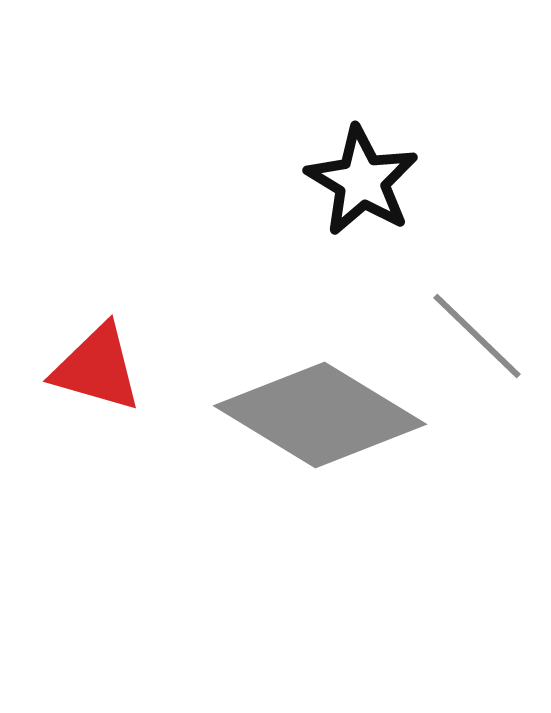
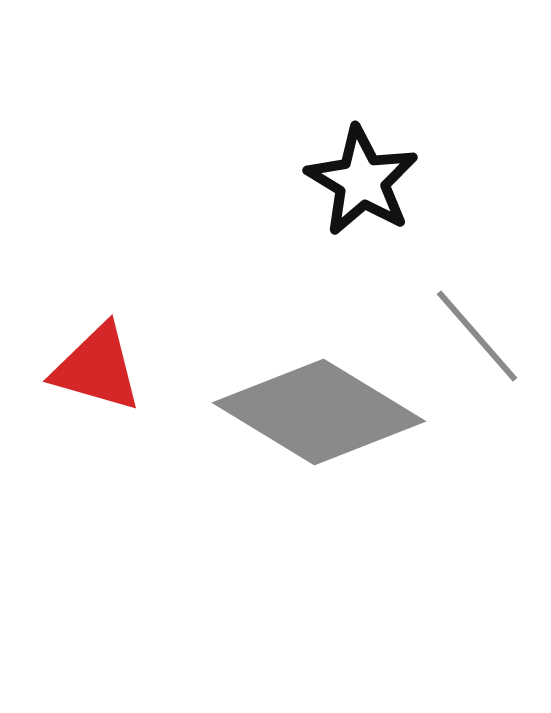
gray line: rotated 5 degrees clockwise
gray diamond: moved 1 px left, 3 px up
